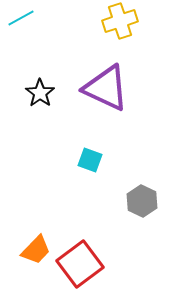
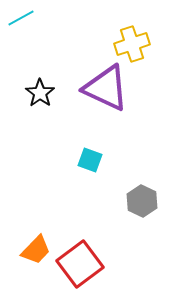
yellow cross: moved 12 px right, 23 px down
